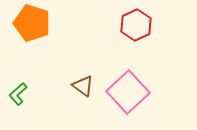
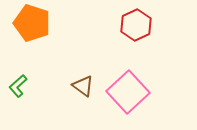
green L-shape: moved 8 px up
